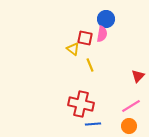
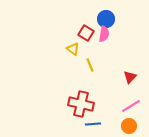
pink semicircle: moved 2 px right
red square: moved 1 px right, 5 px up; rotated 21 degrees clockwise
red triangle: moved 8 px left, 1 px down
